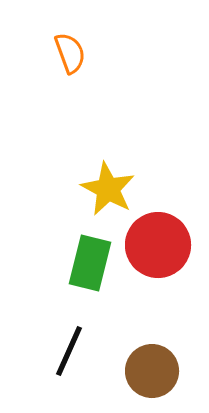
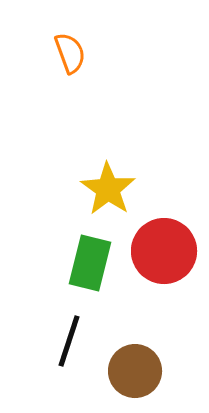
yellow star: rotated 6 degrees clockwise
red circle: moved 6 px right, 6 px down
black line: moved 10 px up; rotated 6 degrees counterclockwise
brown circle: moved 17 px left
